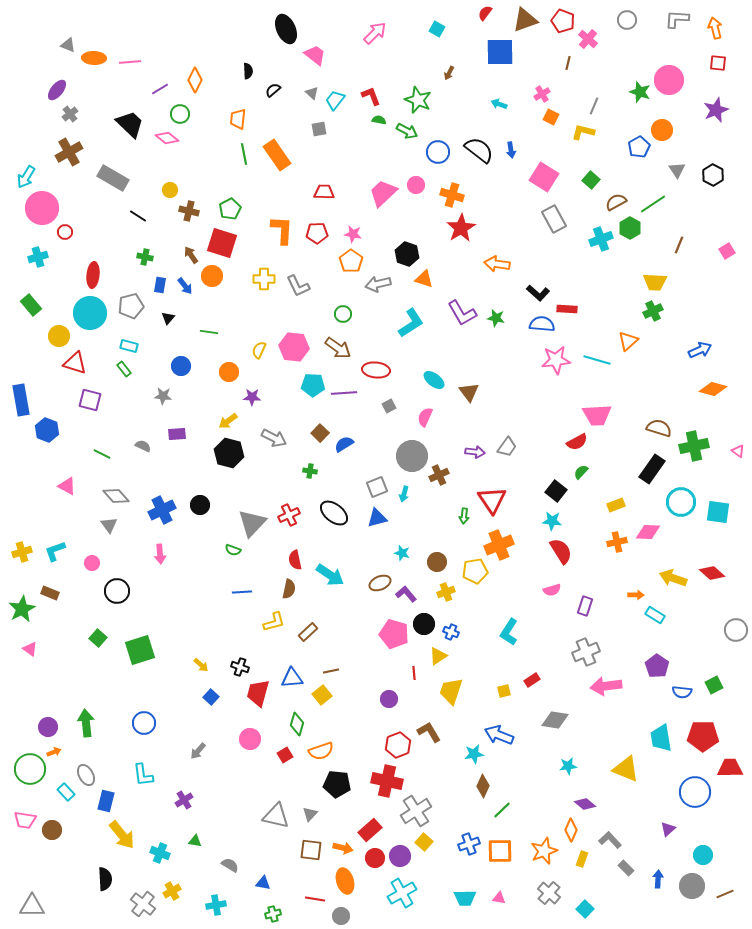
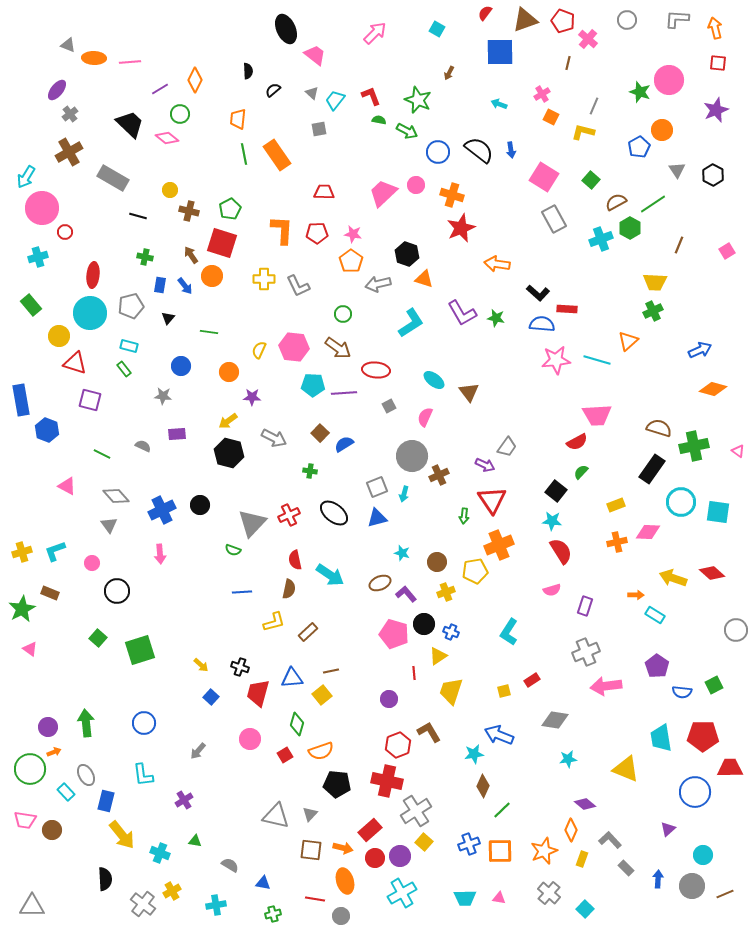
black line at (138, 216): rotated 18 degrees counterclockwise
red star at (461, 228): rotated 8 degrees clockwise
purple arrow at (475, 452): moved 10 px right, 13 px down; rotated 18 degrees clockwise
cyan star at (568, 766): moved 7 px up
